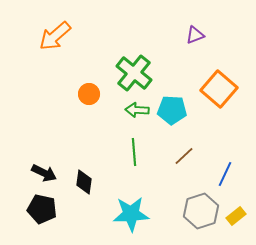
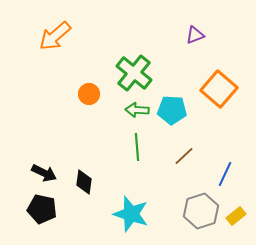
green line: moved 3 px right, 5 px up
cyan star: rotated 21 degrees clockwise
